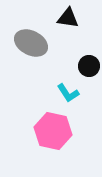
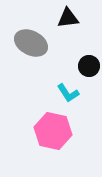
black triangle: rotated 15 degrees counterclockwise
